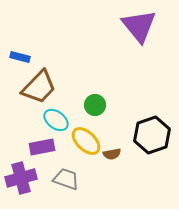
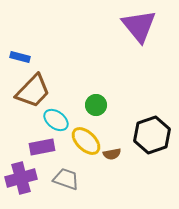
brown trapezoid: moved 6 px left, 4 px down
green circle: moved 1 px right
